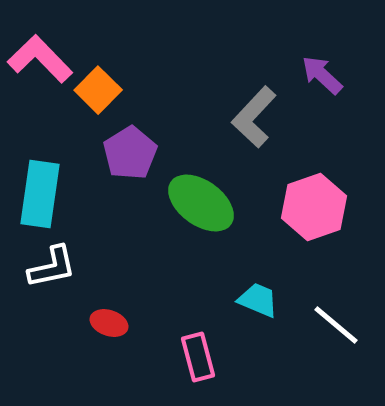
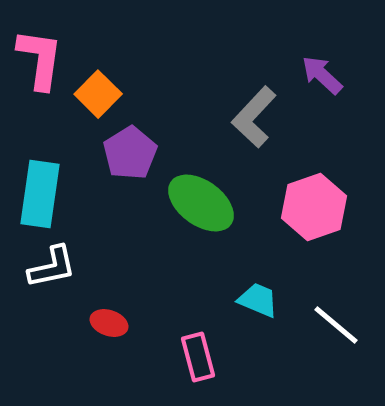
pink L-shape: rotated 52 degrees clockwise
orange square: moved 4 px down
